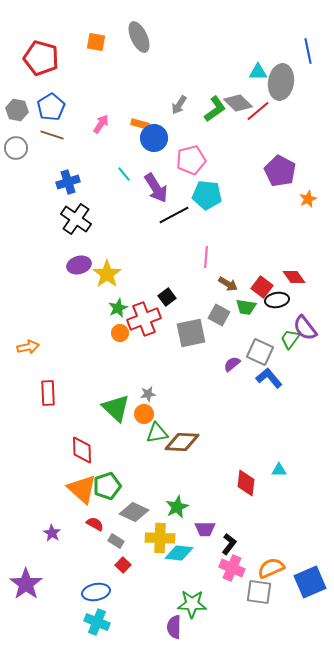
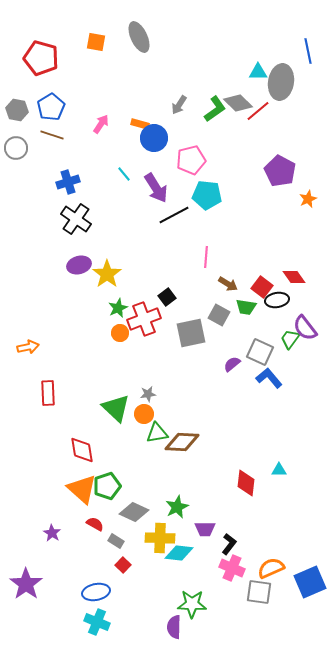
red diamond at (82, 450): rotated 8 degrees counterclockwise
